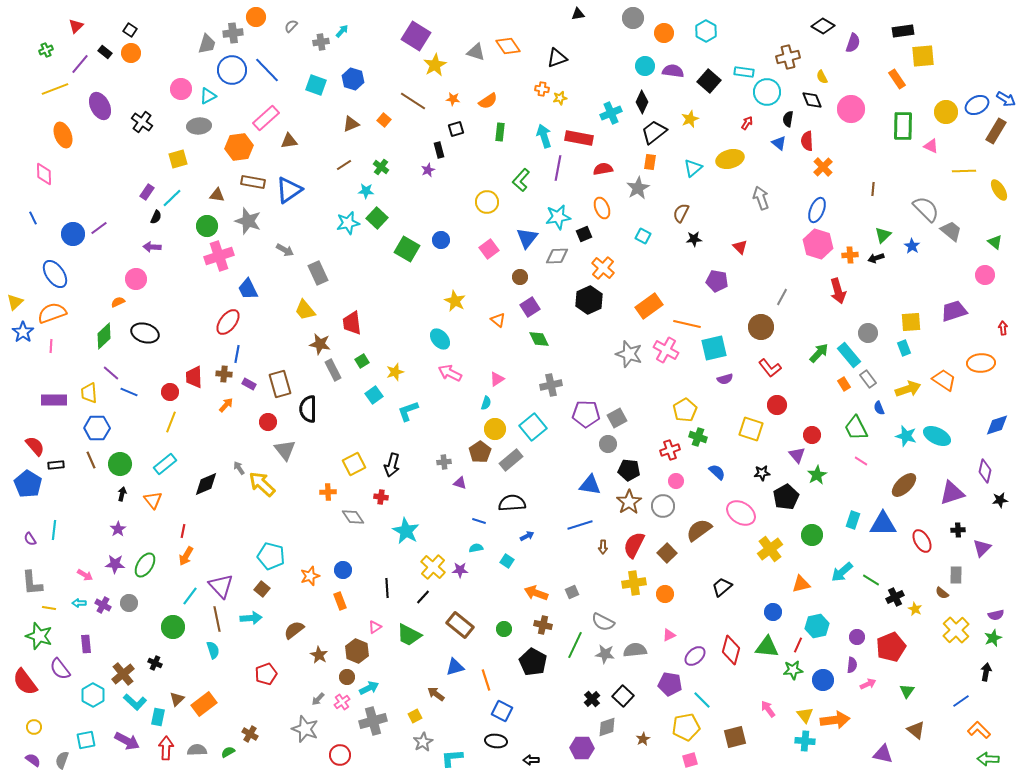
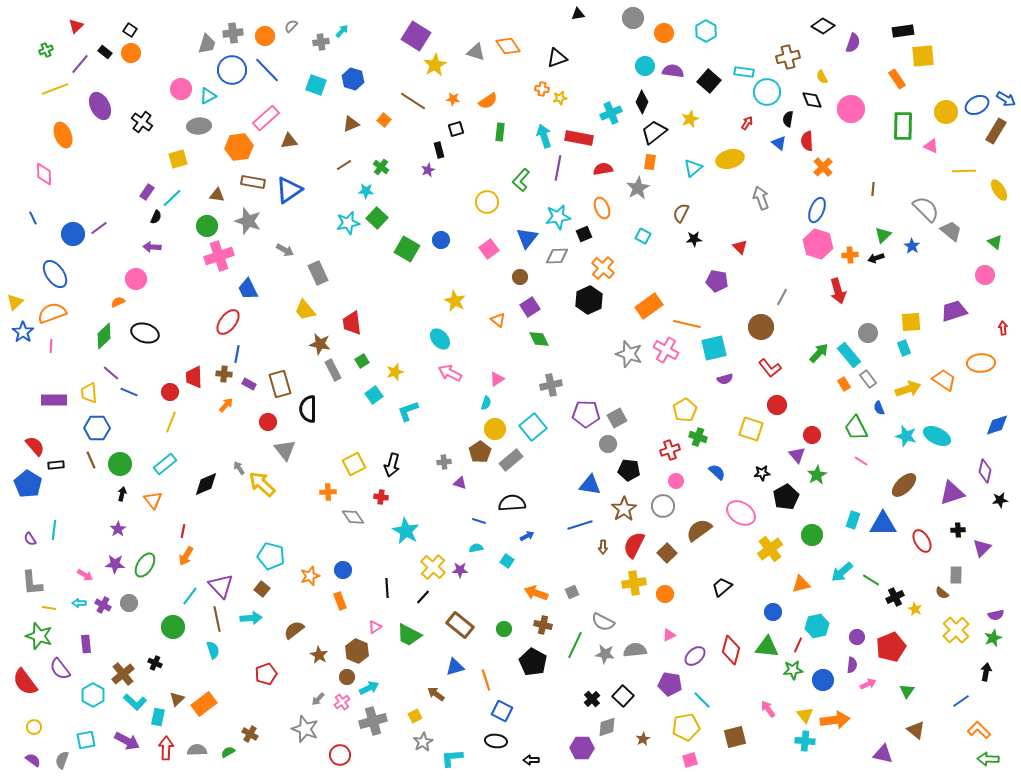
orange circle at (256, 17): moved 9 px right, 19 px down
brown star at (629, 502): moved 5 px left, 7 px down
